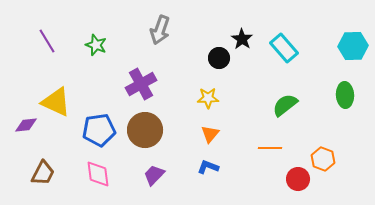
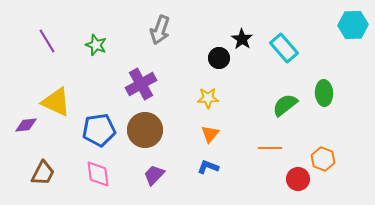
cyan hexagon: moved 21 px up
green ellipse: moved 21 px left, 2 px up
